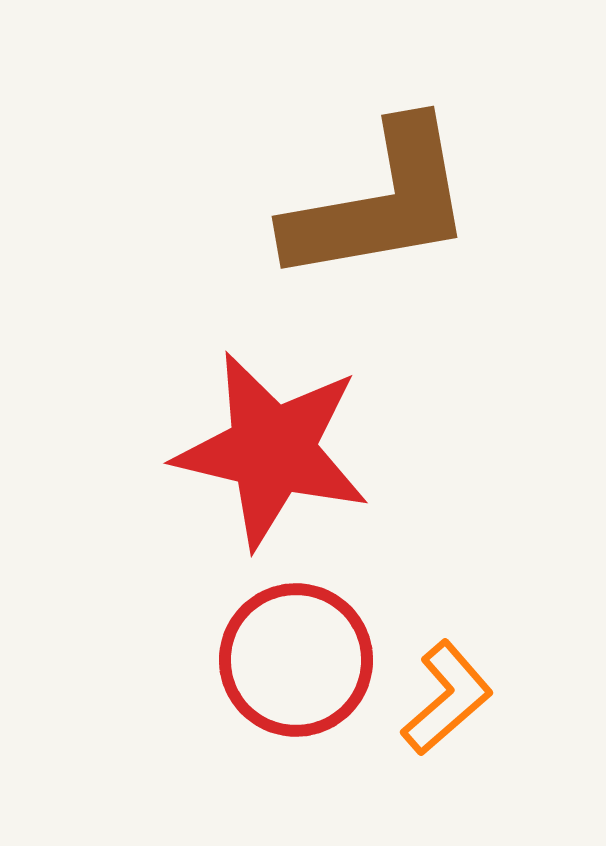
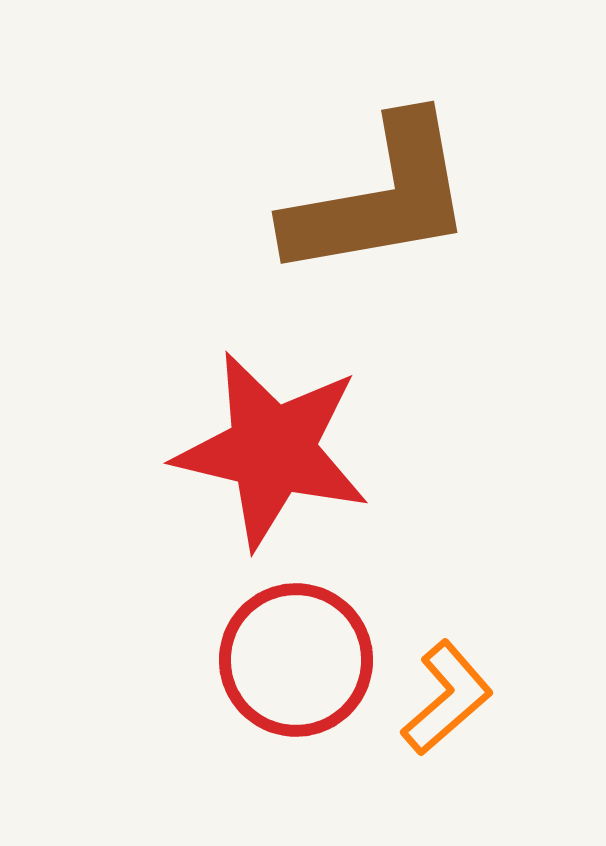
brown L-shape: moved 5 px up
